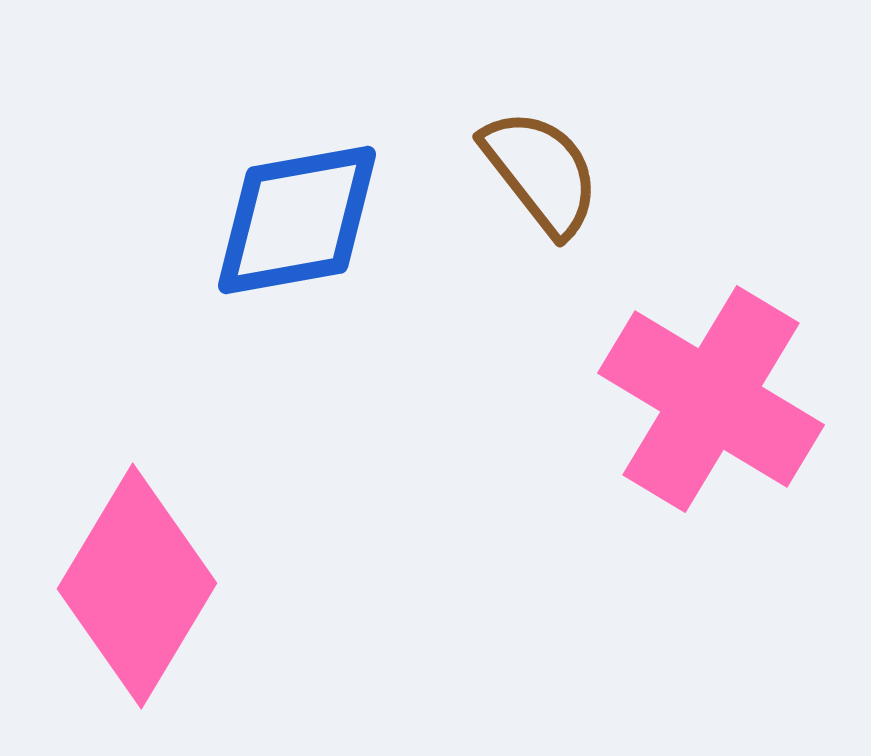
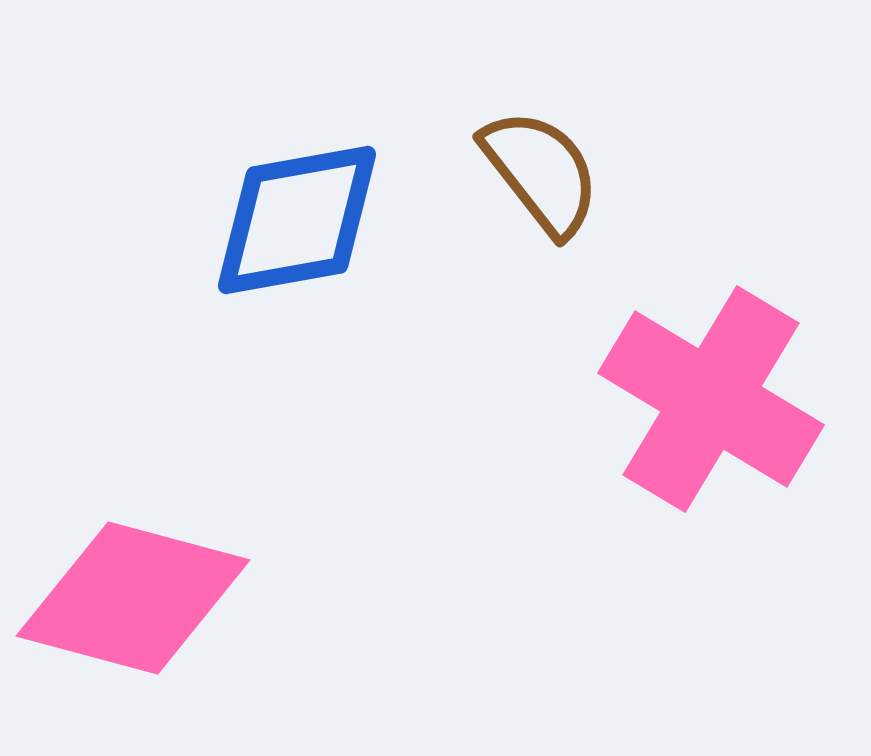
pink diamond: moved 4 px left, 12 px down; rotated 74 degrees clockwise
